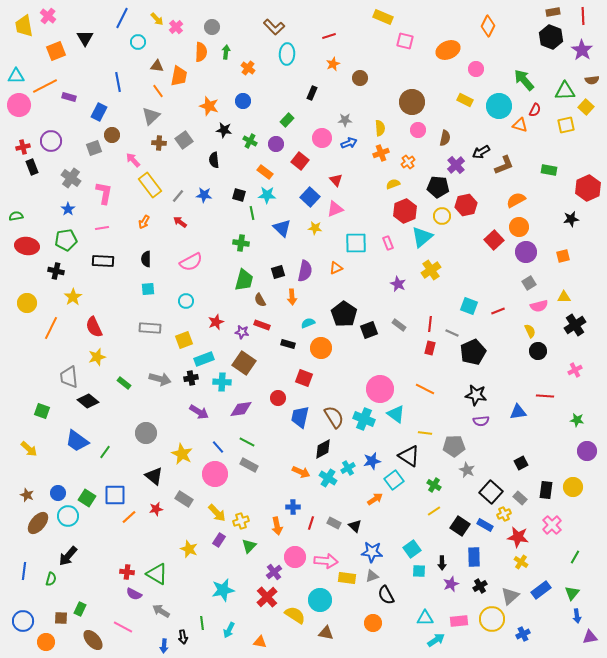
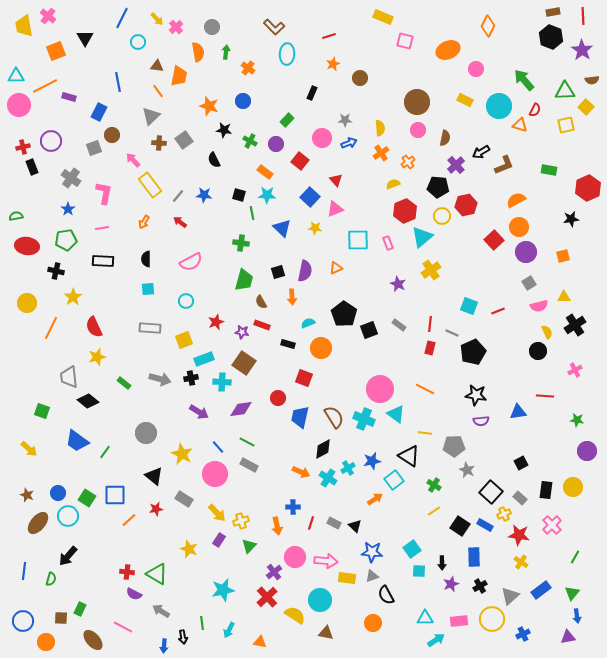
orange semicircle at (201, 52): moved 3 px left; rotated 12 degrees counterclockwise
brown circle at (412, 102): moved 5 px right
orange cross at (381, 153): rotated 14 degrees counterclockwise
black semicircle at (214, 160): rotated 21 degrees counterclockwise
cyan square at (356, 243): moved 2 px right, 3 px up
brown semicircle at (260, 300): moved 1 px right, 2 px down
yellow semicircle at (530, 331): moved 17 px right, 1 px down
orange line at (129, 517): moved 3 px down
red star at (518, 537): moved 1 px right, 2 px up
purple triangle at (590, 637): moved 22 px left
